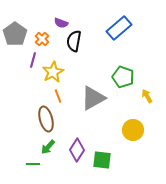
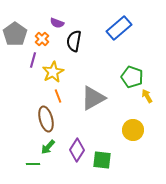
purple semicircle: moved 4 px left
green pentagon: moved 9 px right
